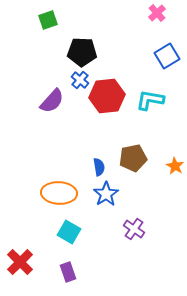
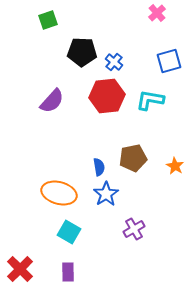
blue square: moved 2 px right, 5 px down; rotated 15 degrees clockwise
blue cross: moved 34 px right, 18 px up
orange ellipse: rotated 12 degrees clockwise
purple cross: rotated 25 degrees clockwise
red cross: moved 7 px down
purple rectangle: rotated 18 degrees clockwise
